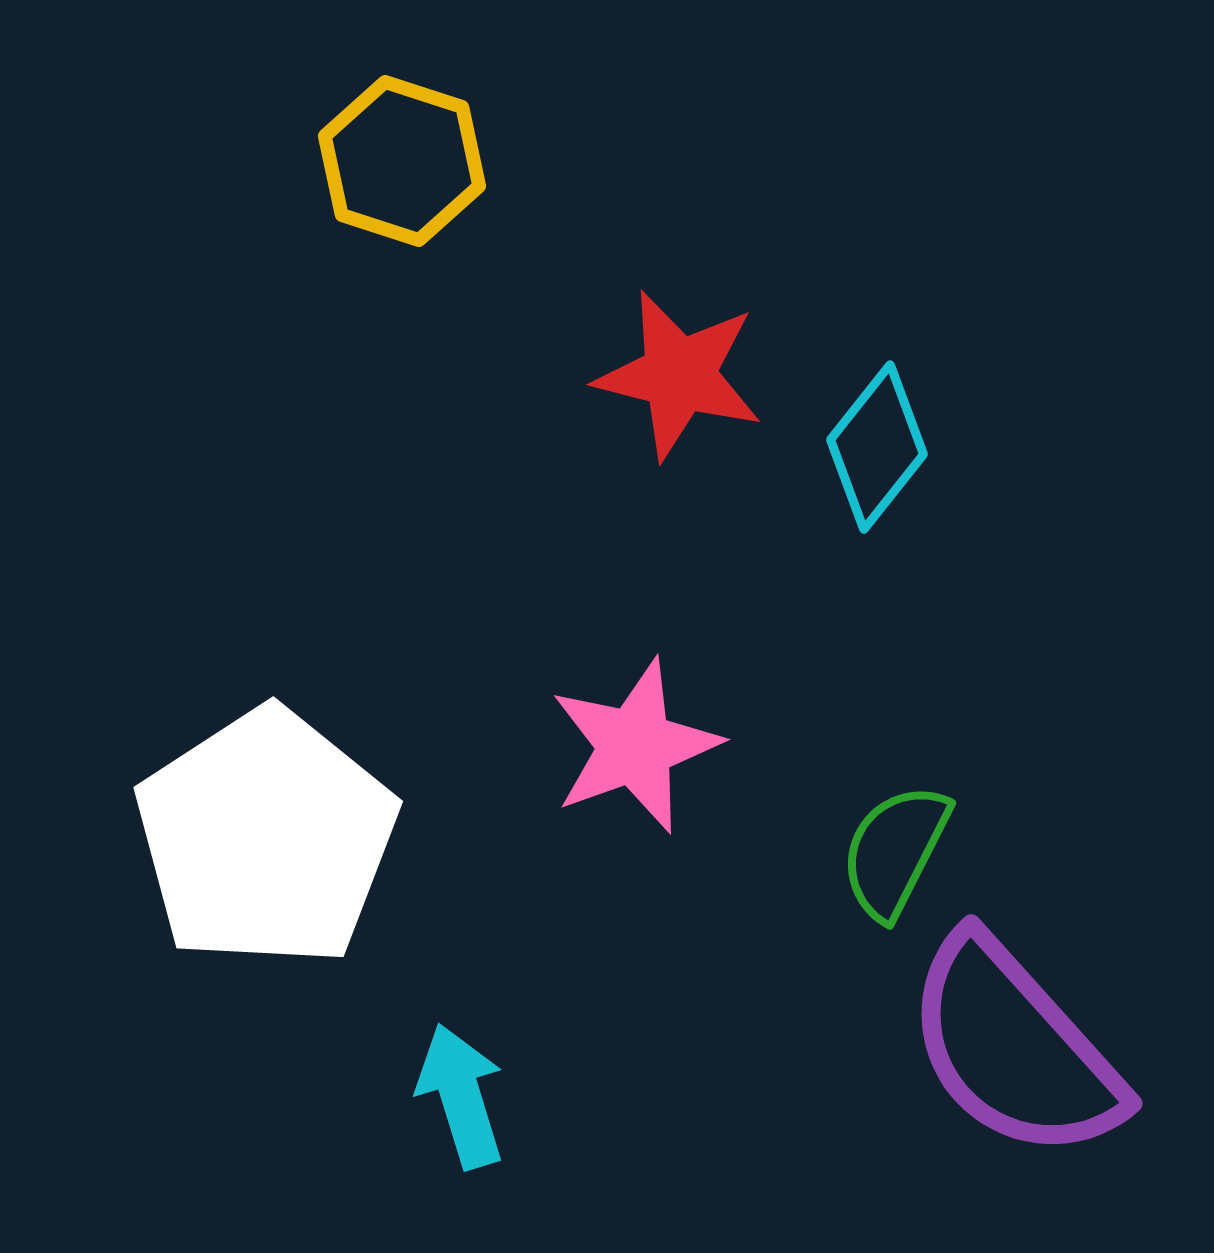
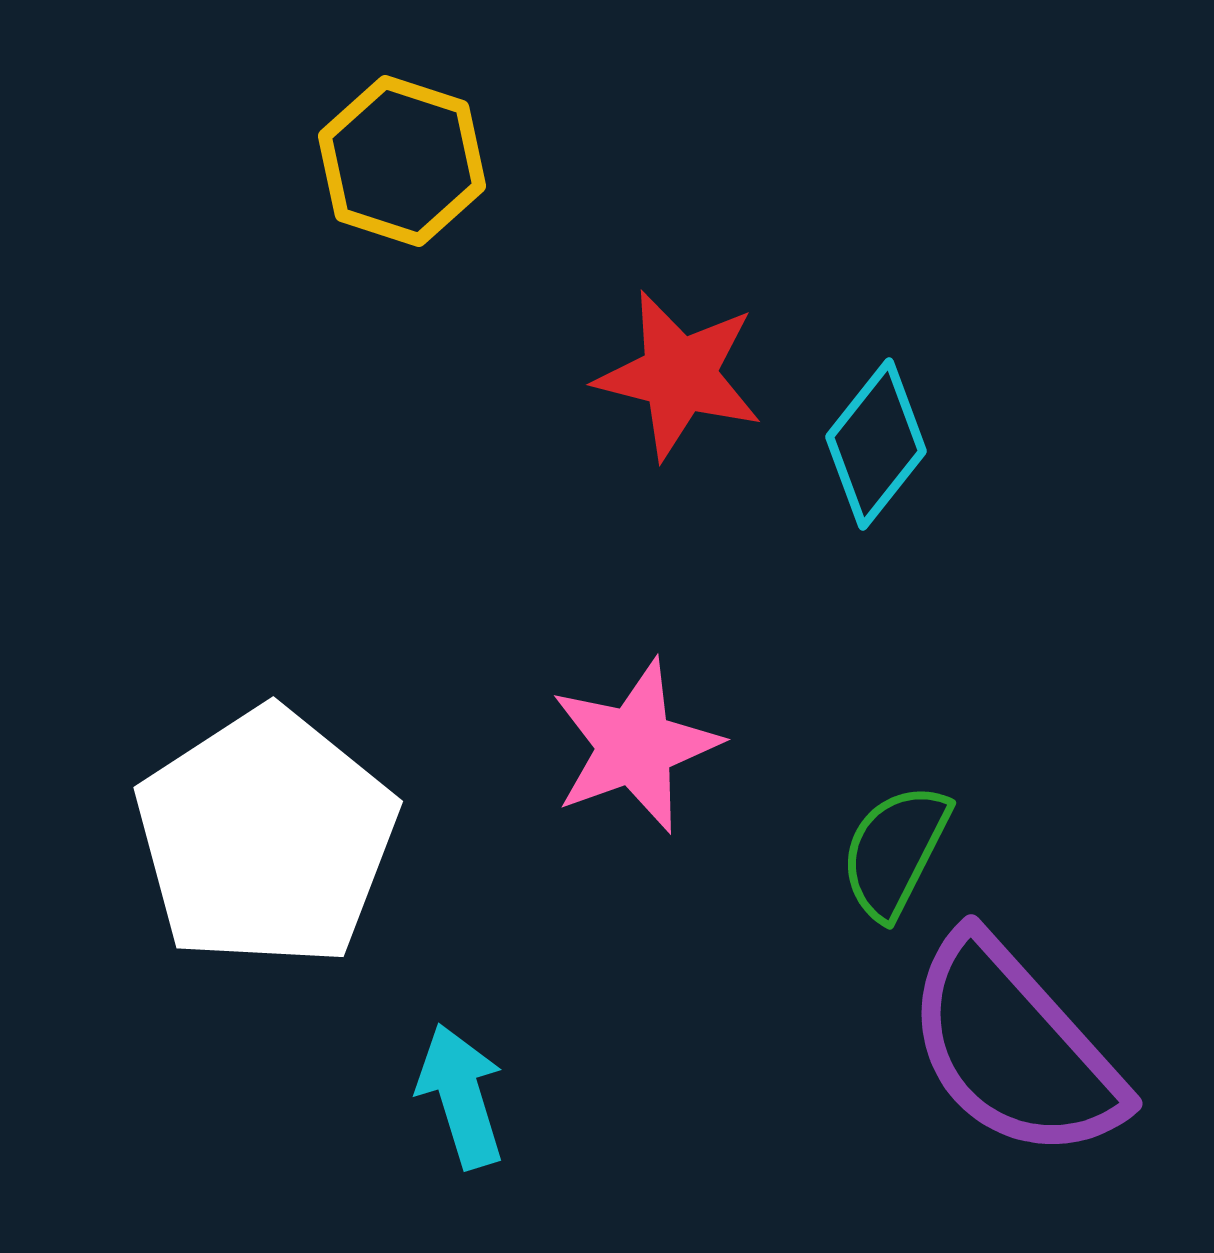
cyan diamond: moved 1 px left, 3 px up
